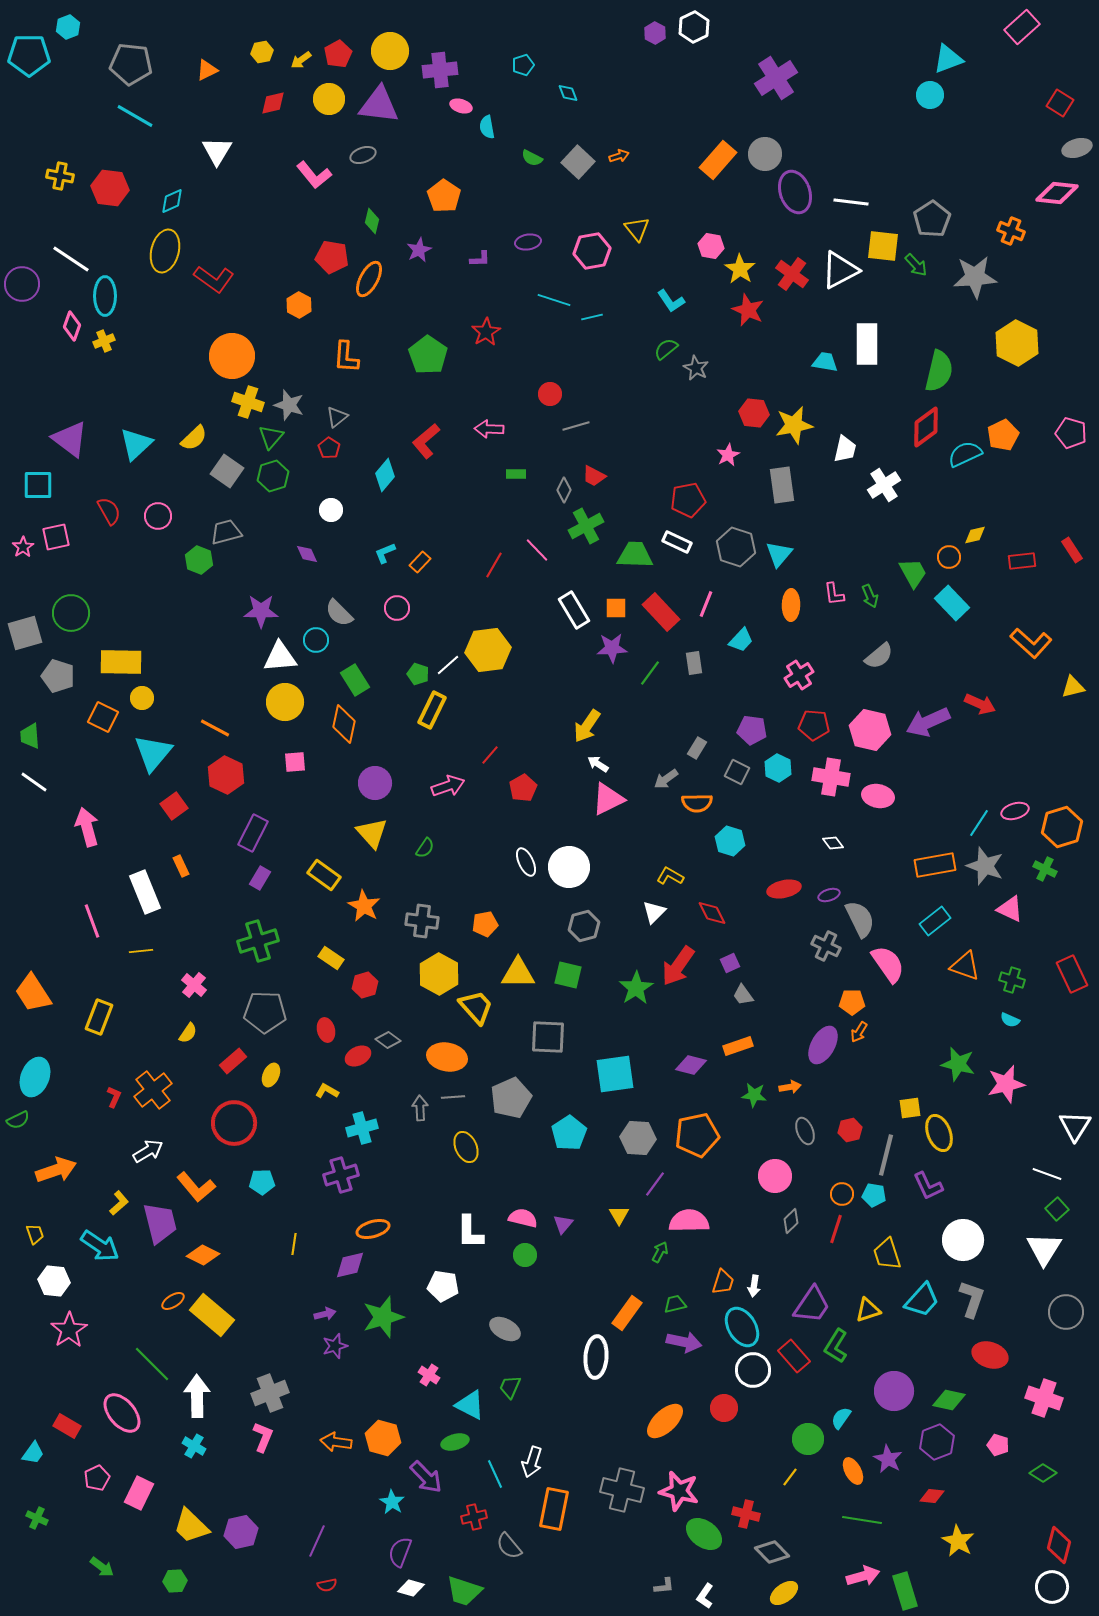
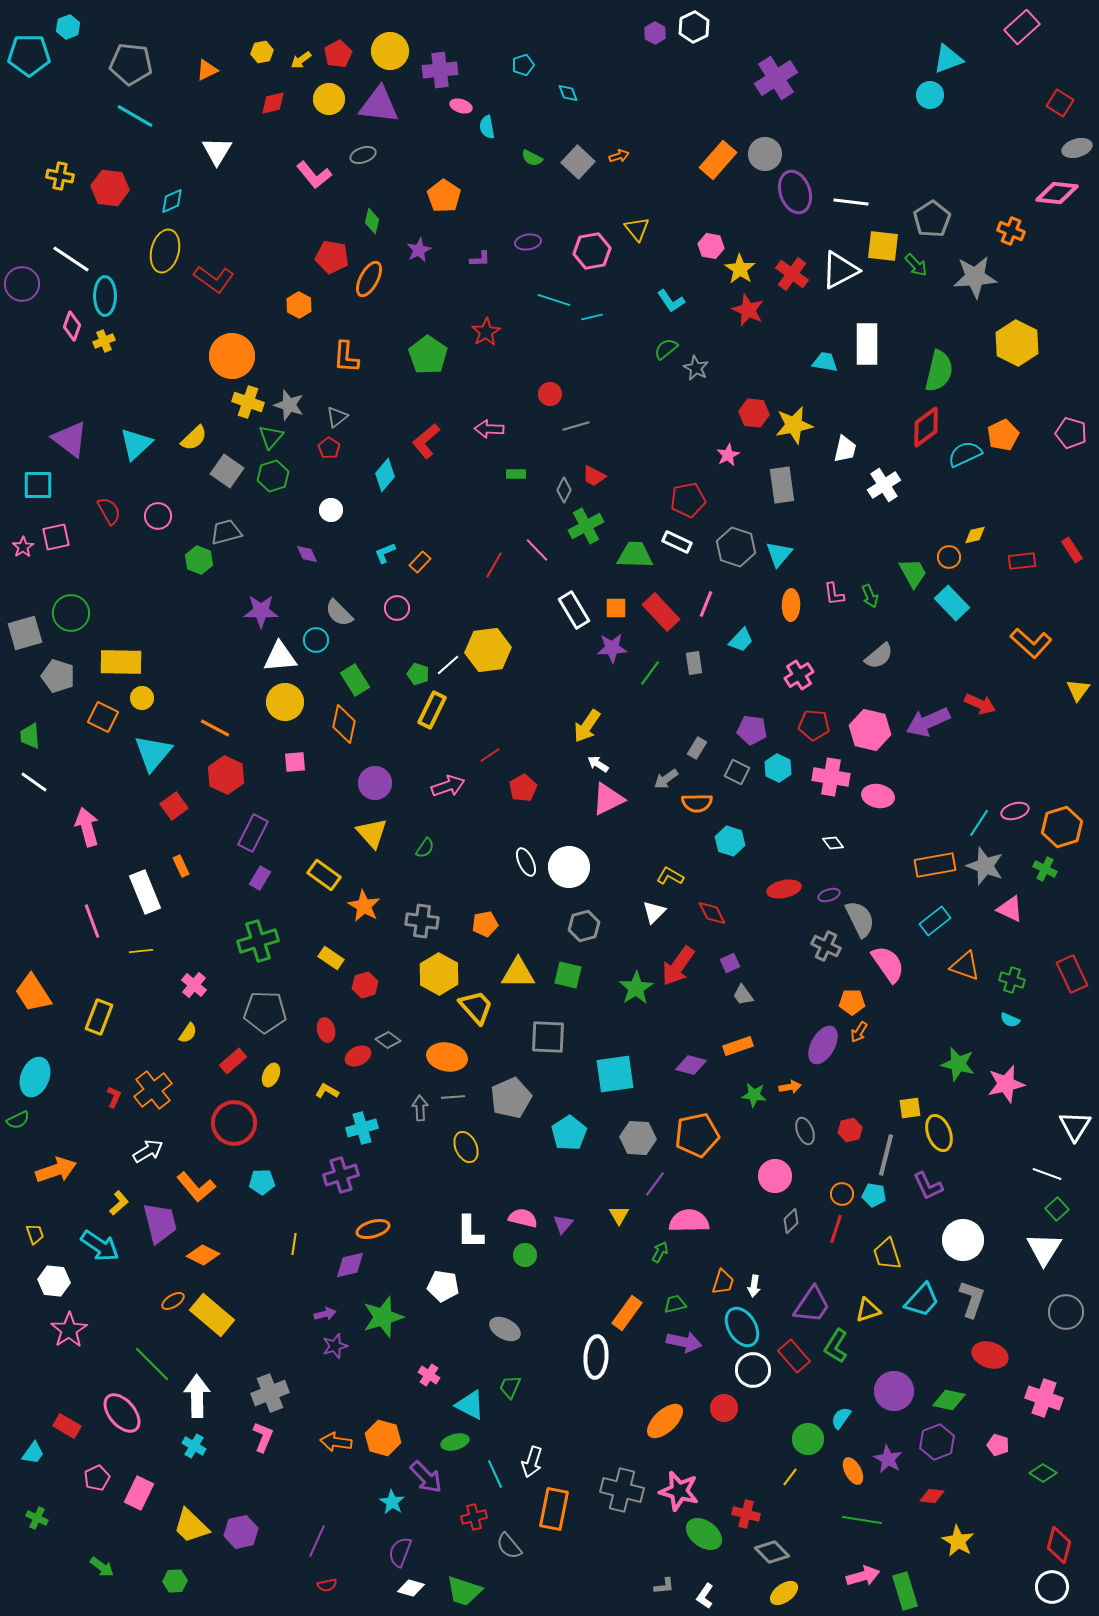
yellow triangle at (1073, 687): moved 5 px right, 3 px down; rotated 40 degrees counterclockwise
red line at (490, 755): rotated 15 degrees clockwise
